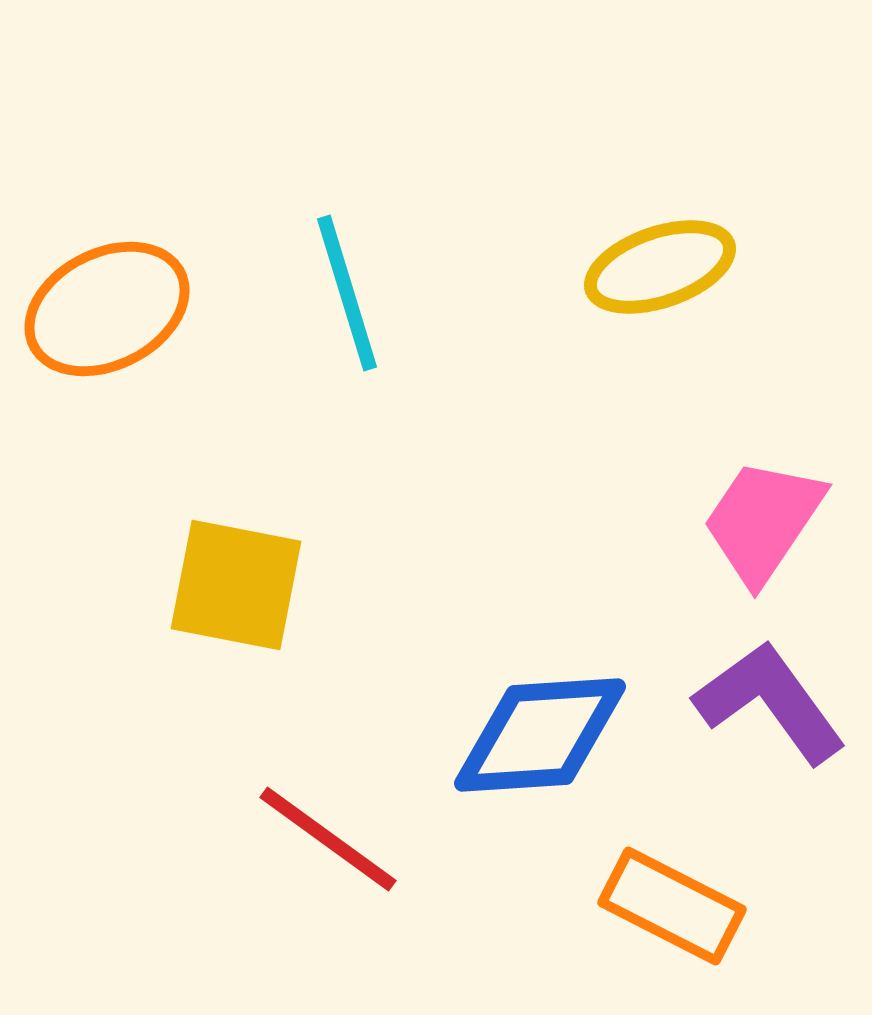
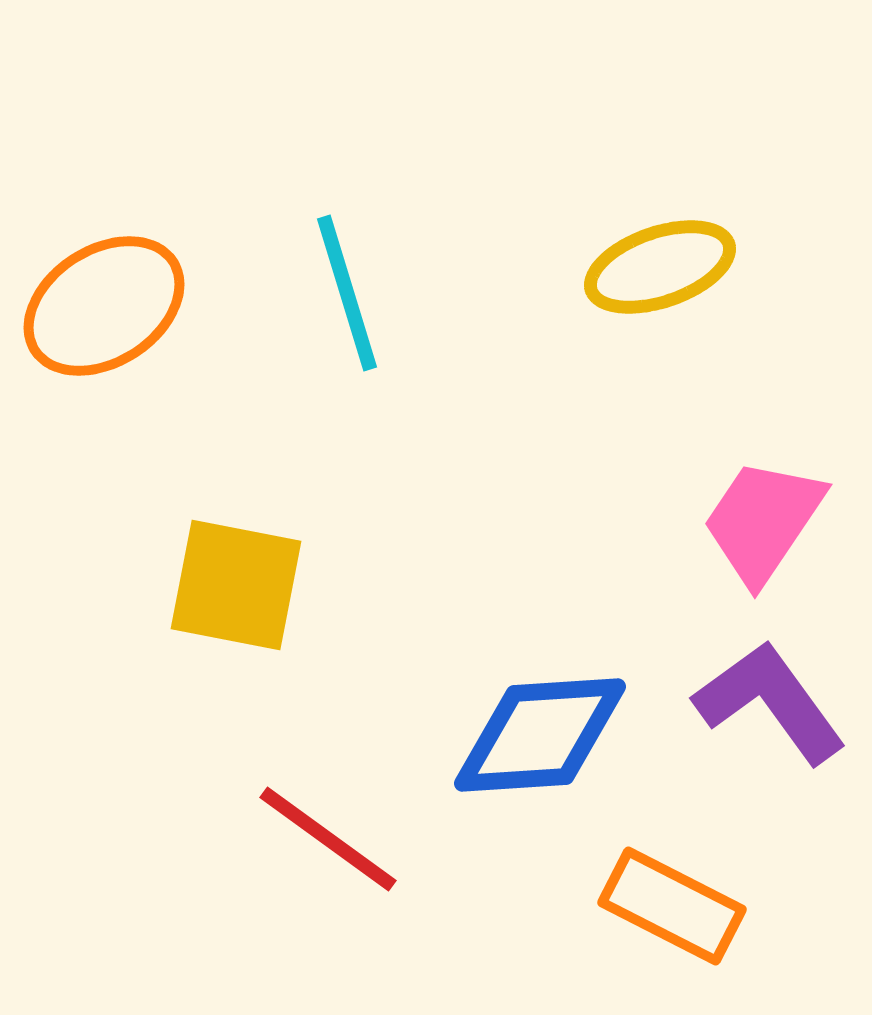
orange ellipse: moved 3 px left, 3 px up; rotated 6 degrees counterclockwise
